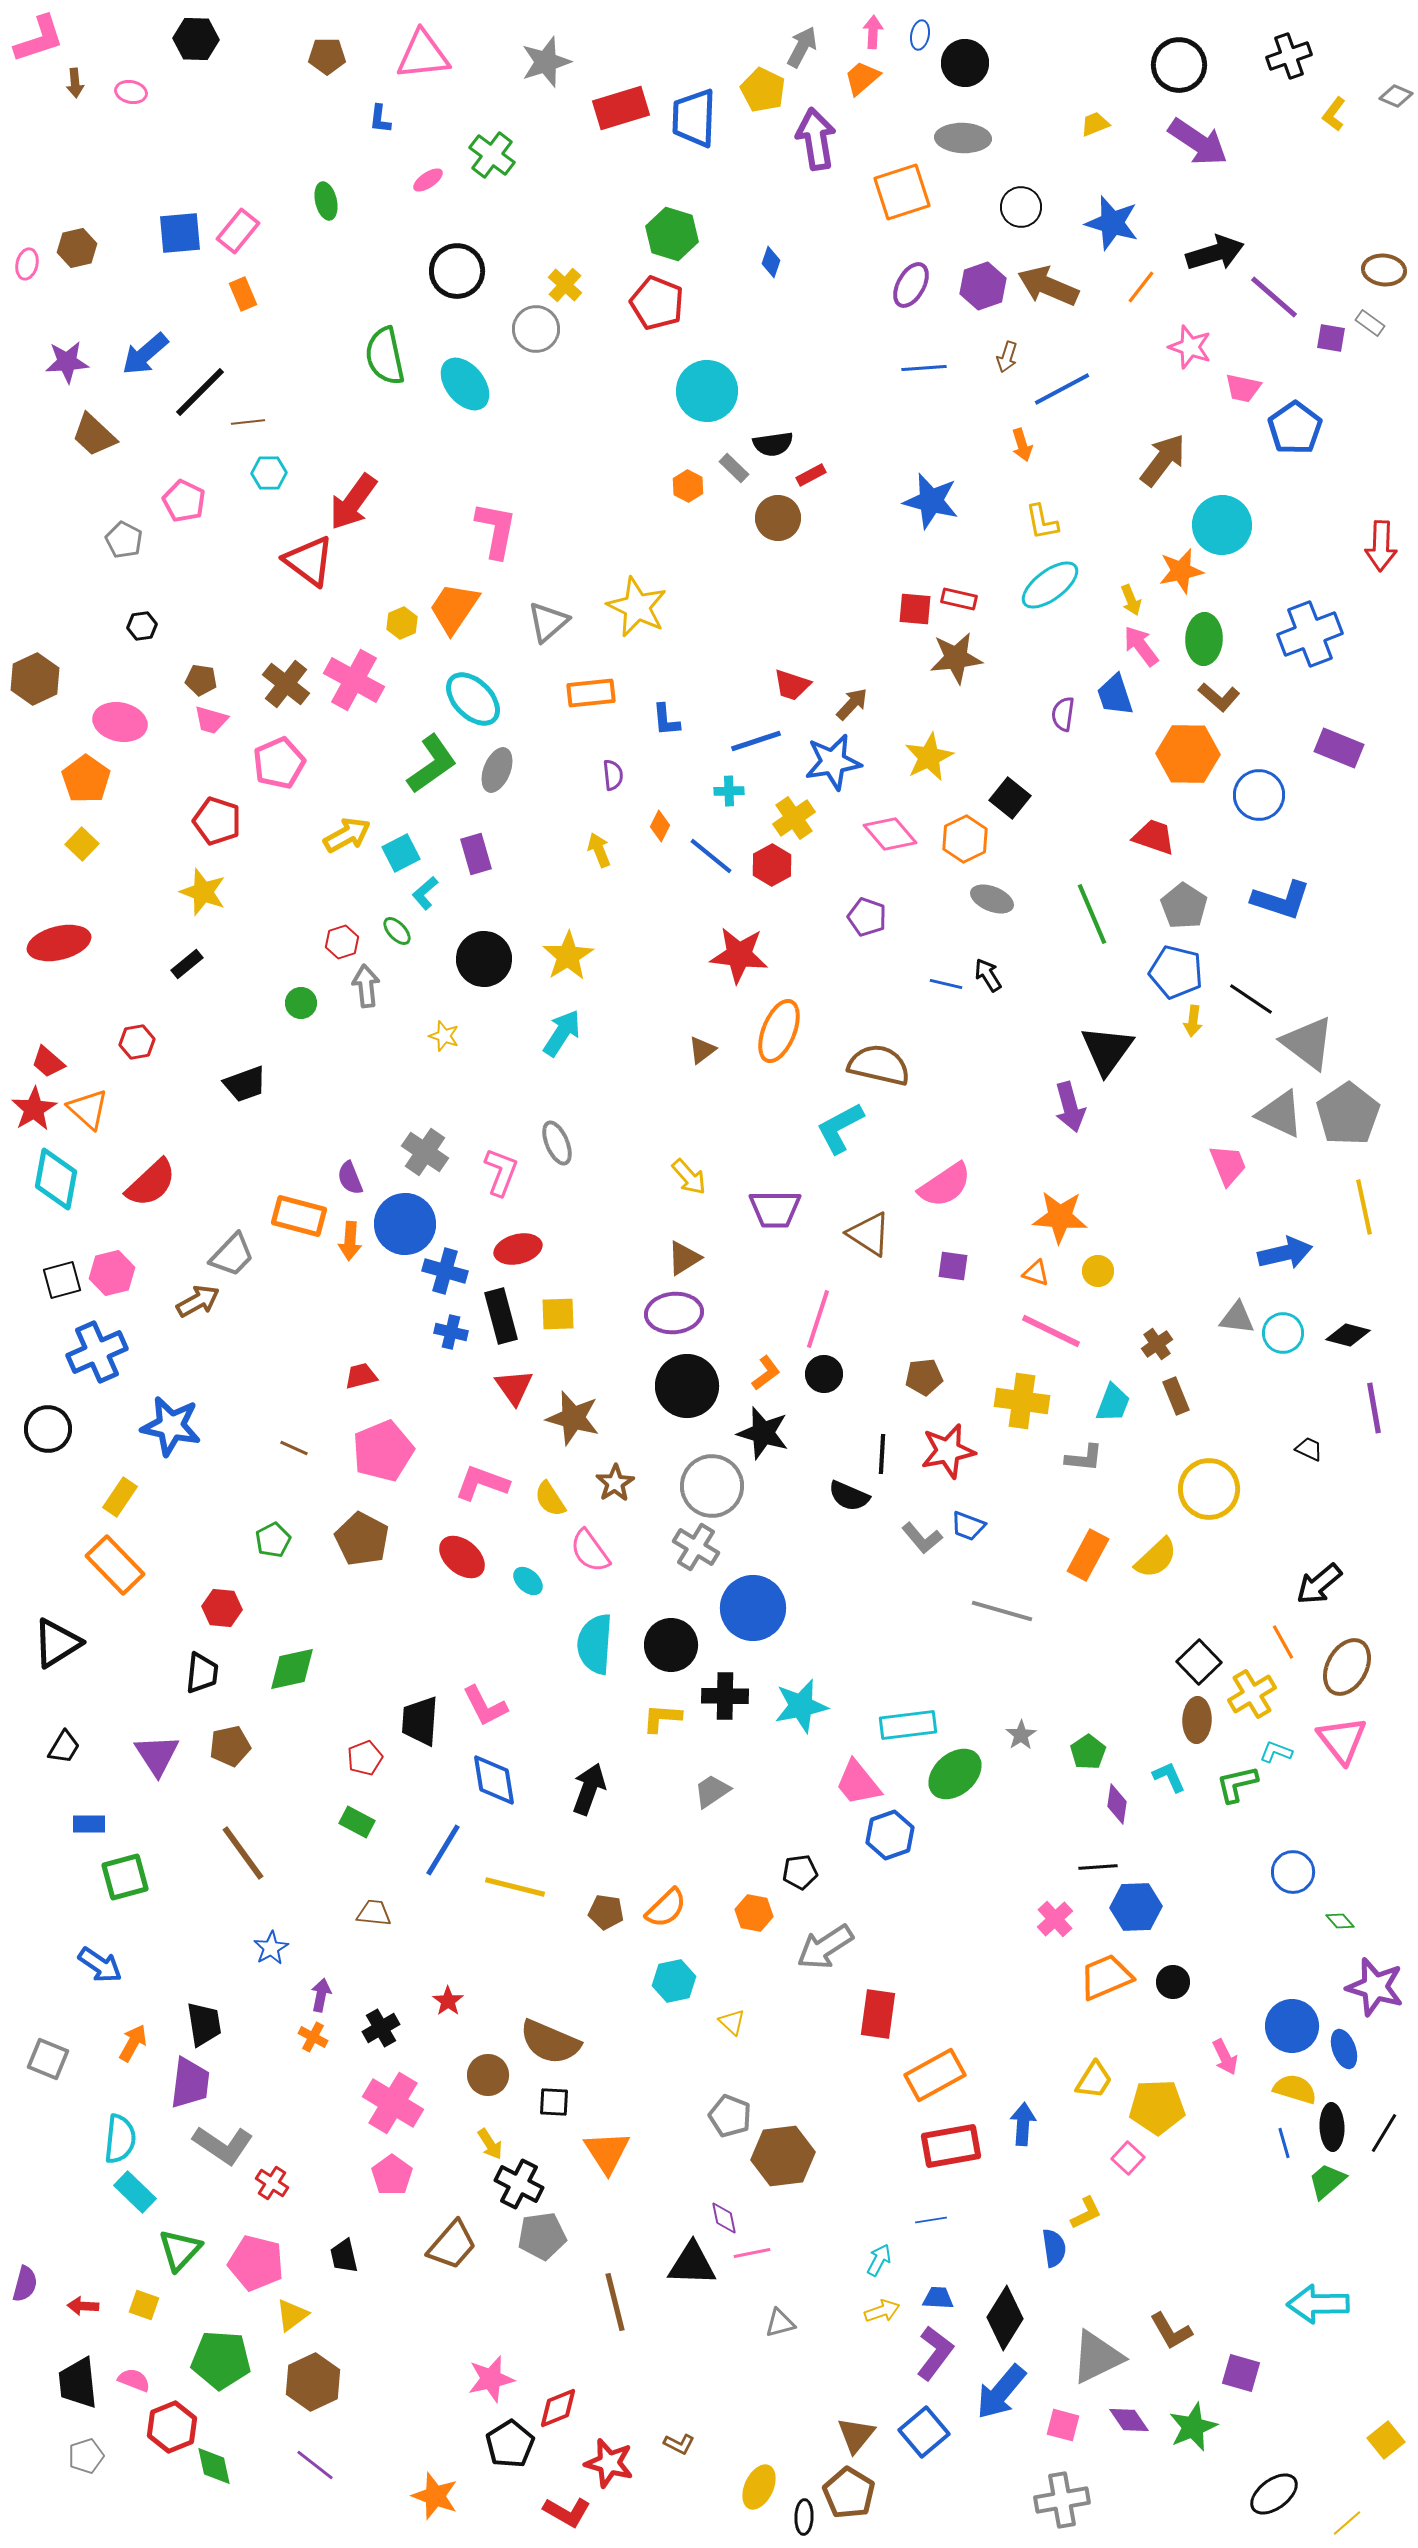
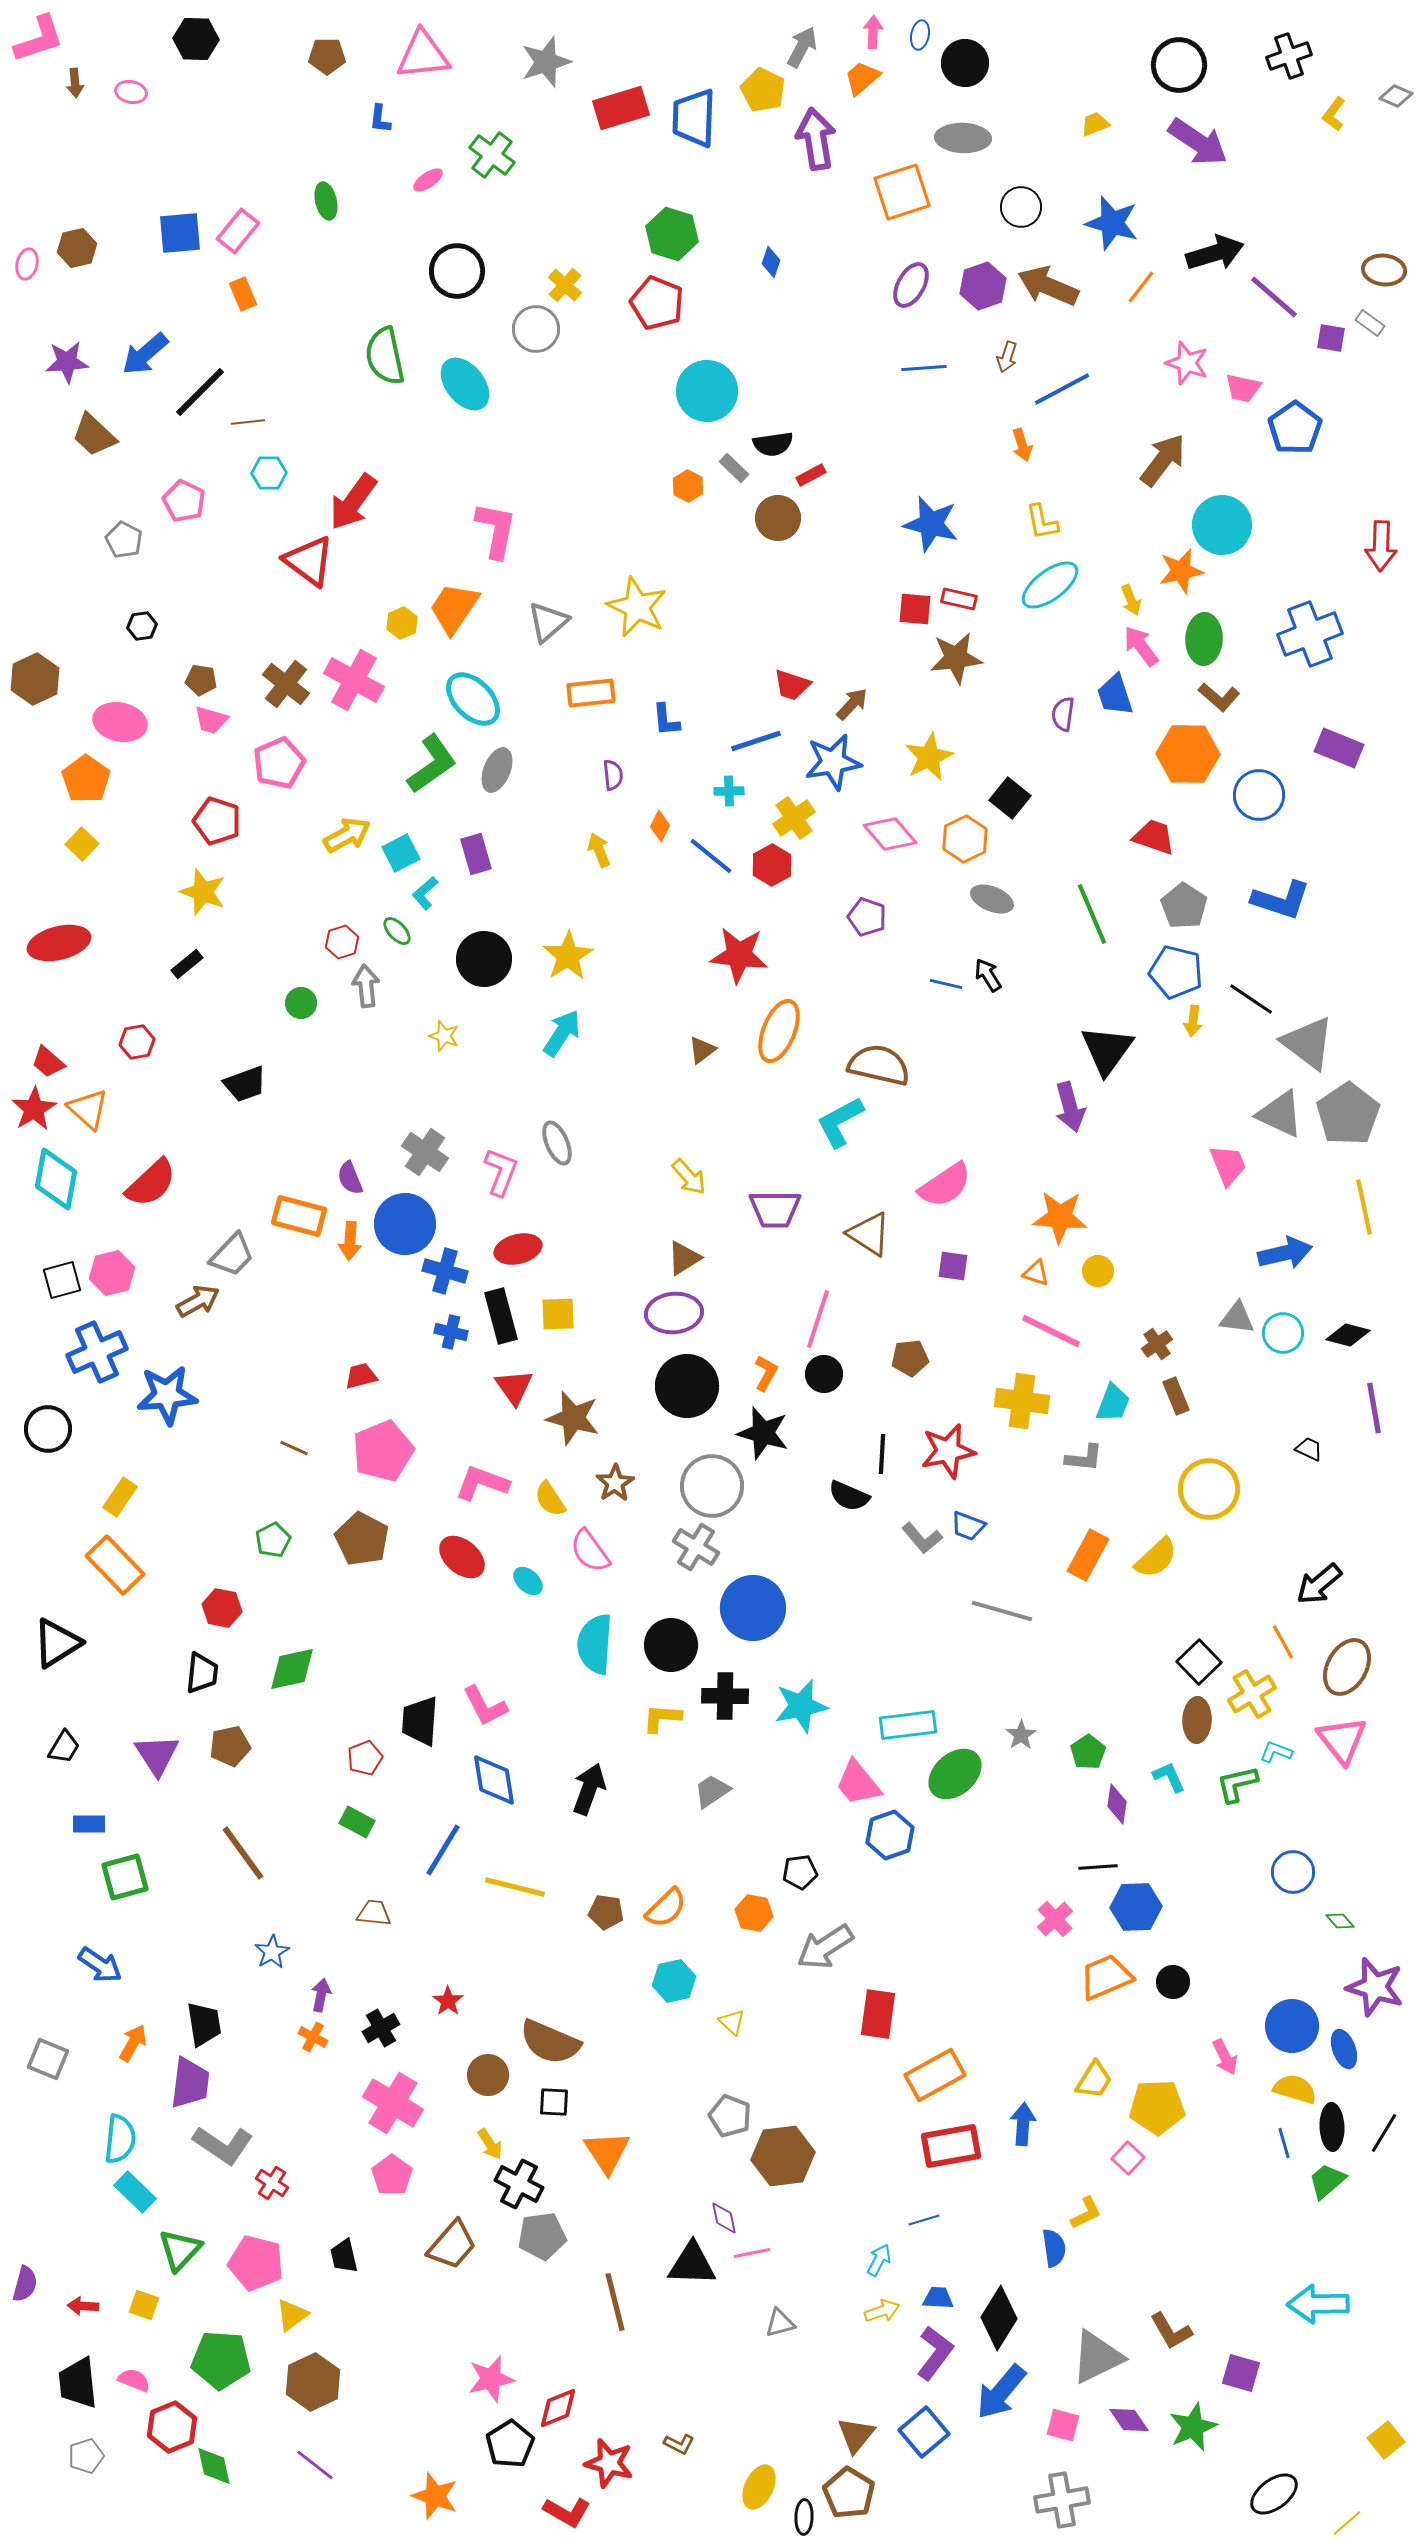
pink star at (1190, 347): moved 3 px left, 16 px down
blue star at (931, 501): moved 23 px down
cyan L-shape at (840, 1128): moved 6 px up
orange L-shape at (766, 1373): rotated 24 degrees counterclockwise
brown pentagon at (924, 1377): moved 14 px left, 19 px up
blue star at (171, 1426): moved 4 px left, 31 px up; rotated 16 degrees counterclockwise
red hexagon at (222, 1608): rotated 6 degrees clockwise
blue star at (271, 1948): moved 1 px right, 4 px down
blue line at (931, 2220): moved 7 px left; rotated 8 degrees counterclockwise
black diamond at (1005, 2318): moved 6 px left
